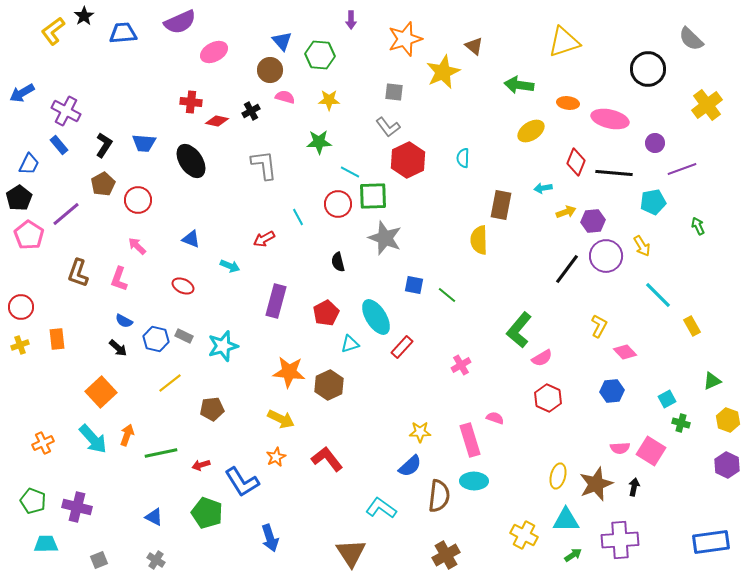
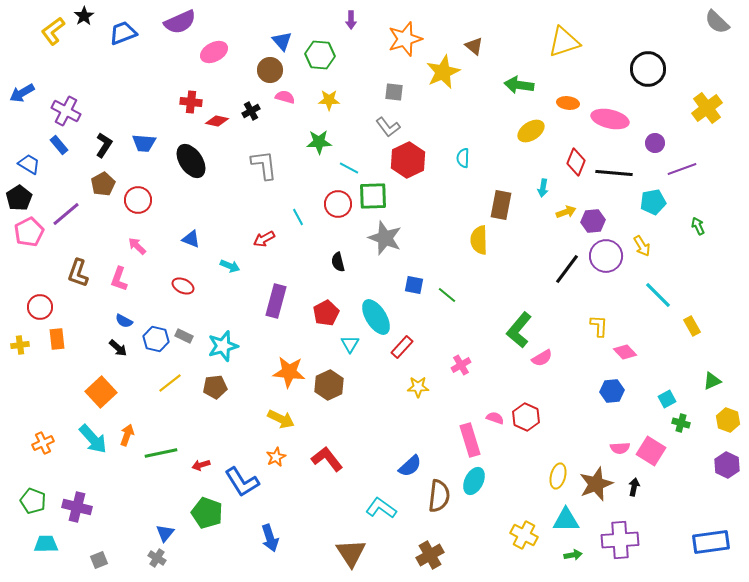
blue trapezoid at (123, 33): rotated 16 degrees counterclockwise
gray semicircle at (691, 39): moved 26 px right, 17 px up
yellow cross at (707, 105): moved 3 px down
blue trapezoid at (29, 164): rotated 85 degrees counterclockwise
cyan line at (350, 172): moved 1 px left, 4 px up
cyan arrow at (543, 188): rotated 72 degrees counterclockwise
pink pentagon at (29, 235): moved 3 px up; rotated 12 degrees clockwise
red circle at (21, 307): moved 19 px right
yellow L-shape at (599, 326): rotated 25 degrees counterclockwise
cyan triangle at (350, 344): rotated 42 degrees counterclockwise
yellow cross at (20, 345): rotated 12 degrees clockwise
red hexagon at (548, 398): moved 22 px left, 19 px down
brown pentagon at (212, 409): moved 3 px right, 22 px up
yellow star at (420, 432): moved 2 px left, 45 px up
cyan ellipse at (474, 481): rotated 64 degrees counterclockwise
blue triangle at (154, 517): moved 11 px right, 16 px down; rotated 42 degrees clockwise
brown cross at (446, 555): moved 16 px left
green arrow at (573, 555): rotated 24 degrees clockwise
gray cross at (156, 560): moved 1 px right, 2 px up
